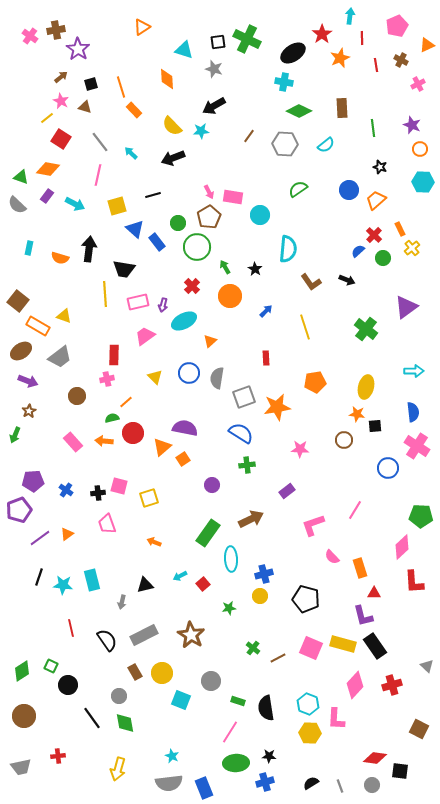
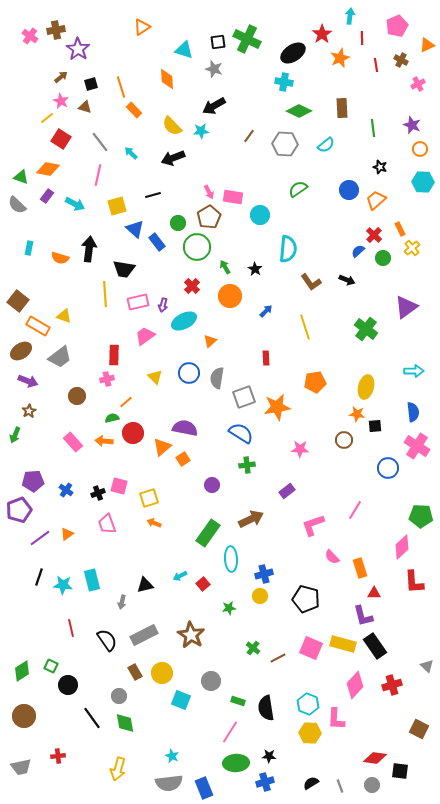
black cross at (98, 493): rotated 16 degrees counterclockwise
orange arrow at (154, 542): moved 19 px up
